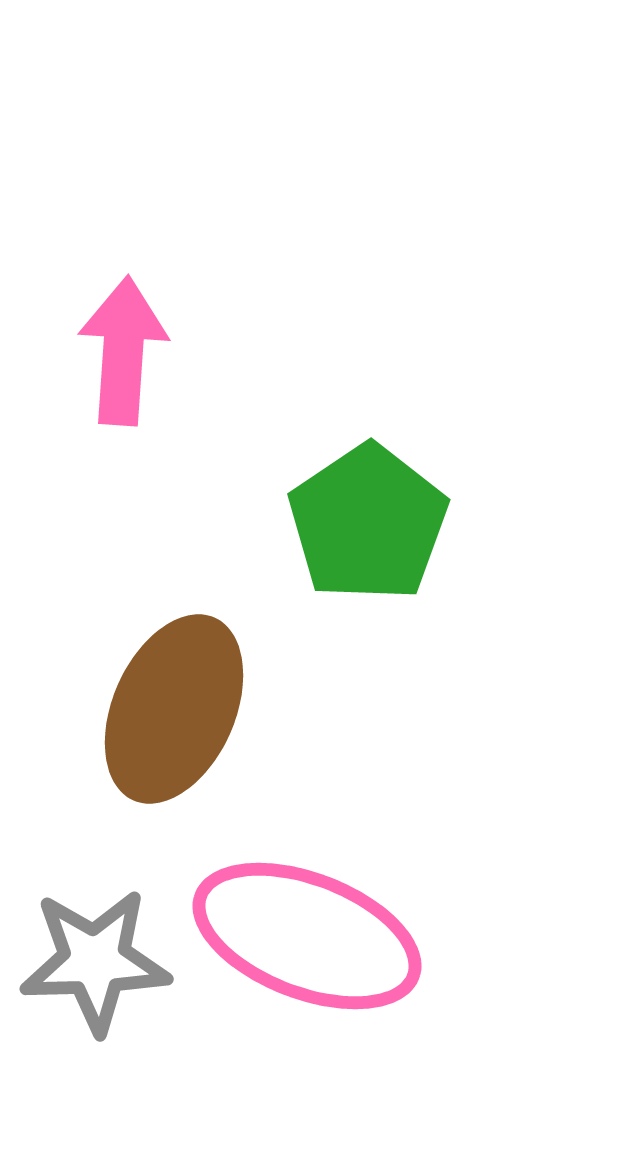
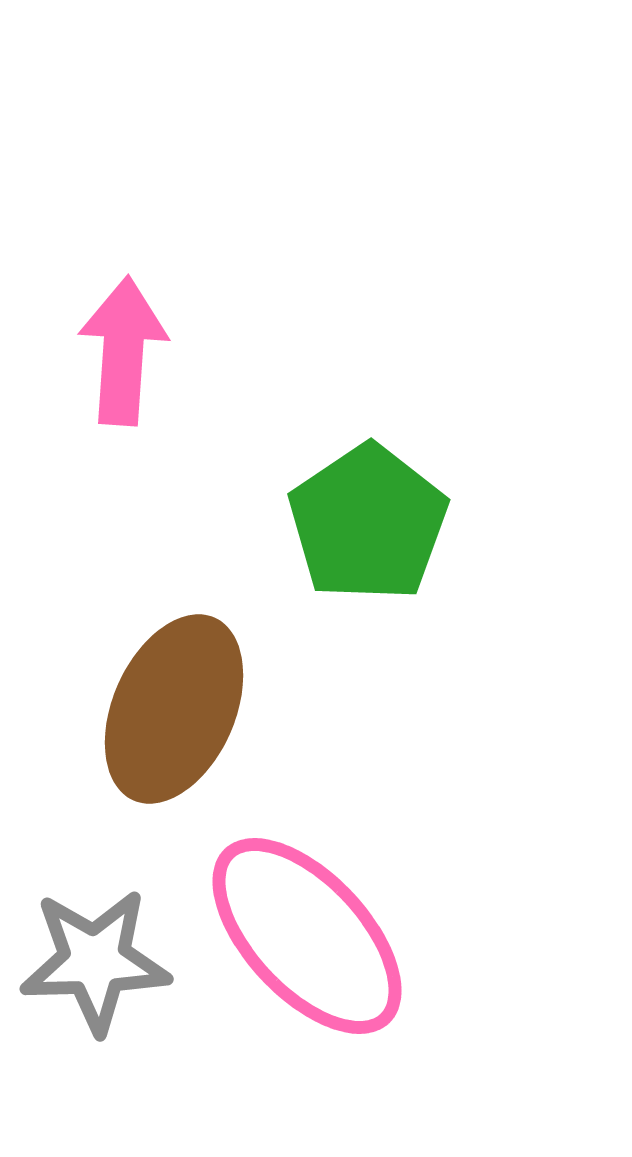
pink ellipse: rotated 26 degrees clockwise
